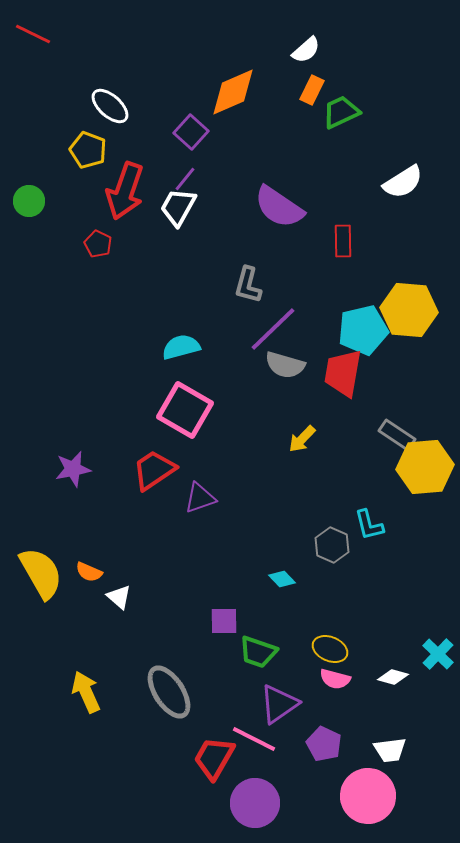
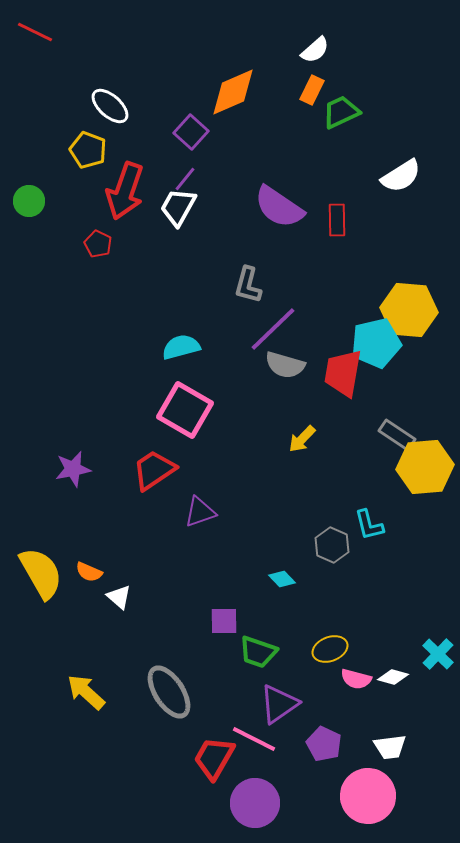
red line at (33, 34): moved 2 px right, 2 px up
white semicircle at (306, 50): moved 9 px right
white semicircle at (403, 182): moved 2 px left, 6 px up
red rectangle at (343, 241): moved 6 px left, 21 px up
cyan pentagon at (363, 330): moved 13 px right, 13 px down
purple triangle at (200, 498): moved 14 px down
yellow ellipse at (330, 649): rotated 44 degrees counterclockwise
pink semicircle at (335, 679): moved 21 px right
yellow arrow at (86, 692): rotated 24 degrees counterclockwise
white trapezoid at (390, 750): moved 3 px up
